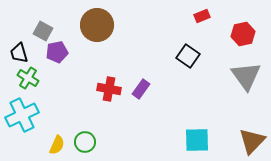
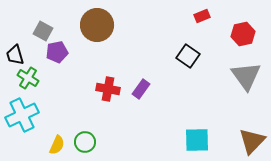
black trapezoid: moved 4 px left, 2 px down
red cross: moved 1 px left
